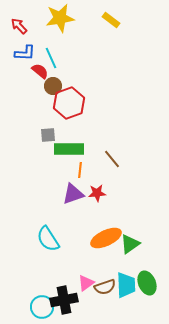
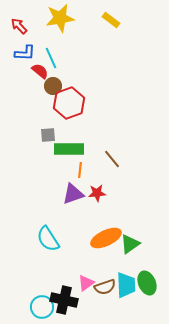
black cross: rotated 24 degrees clockwise
